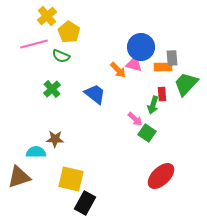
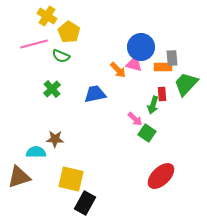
yellow cross: rotated 18 degrees counterclockwise
blue trapezoid: rotated 50 degrees counterclockwise
